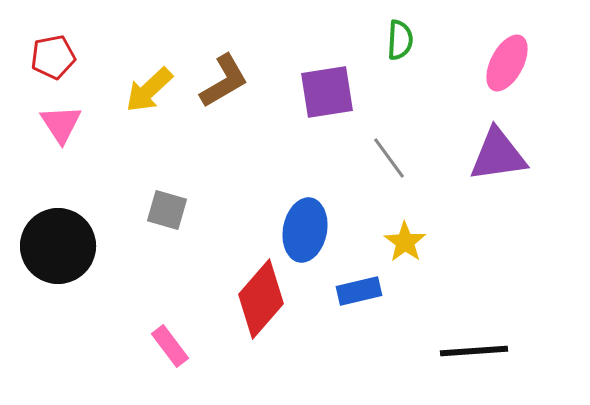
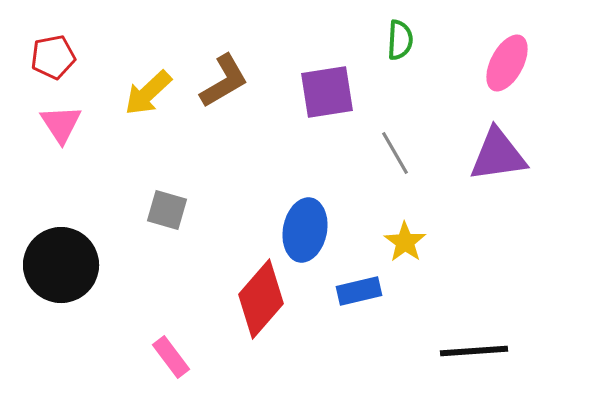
yellow arrow: moved 1 px left, 3 px down
gray line: moved 6 px right, 5 px up; rotated 6 degrees clockwise
black circle: moved 3 px right, 19 px down
pink rectangle: moved 1 px right, 11 px down
